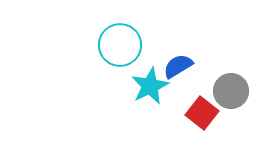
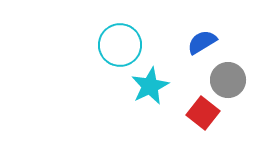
blue semicircle: moved 24 px right, 24 px up
gray circle: moved 3 px left, 11 px up
red square: moved 1 px right
